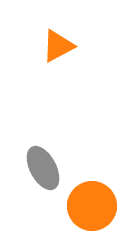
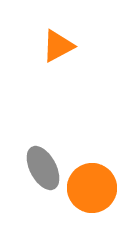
orange circle: moved 18 px up
